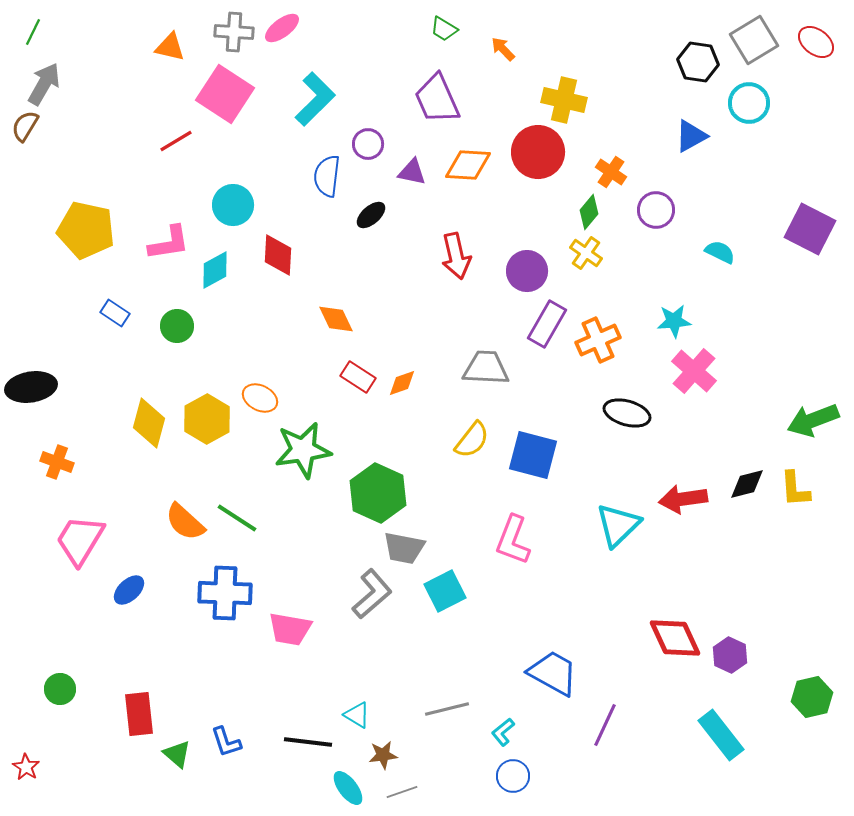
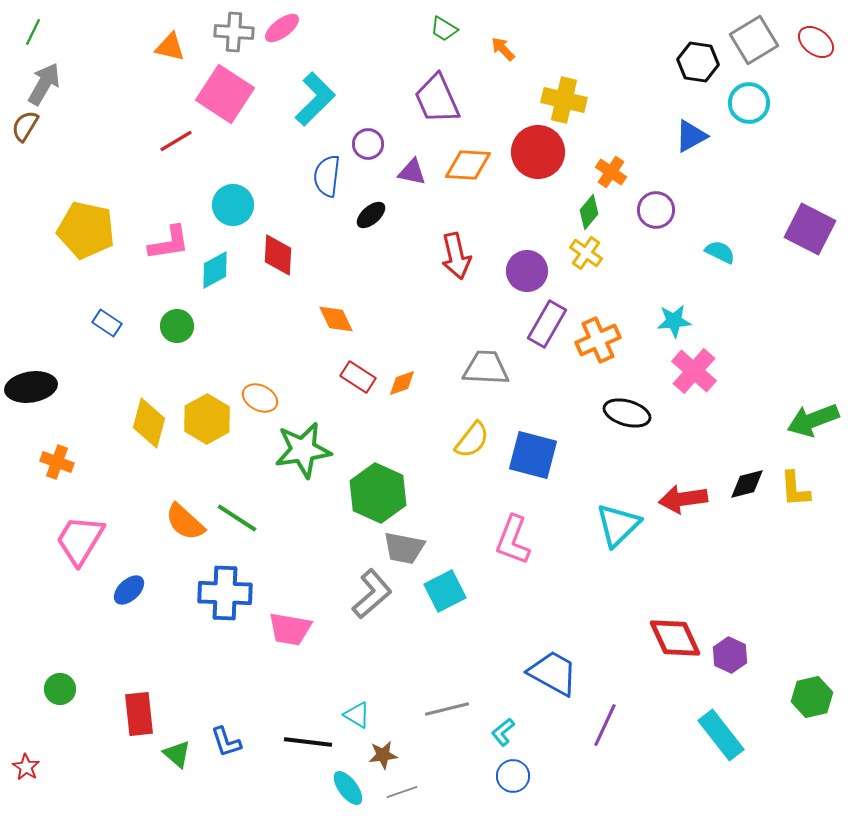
blue rectangle at (115, 313): moved 8 px left, 10 px down
